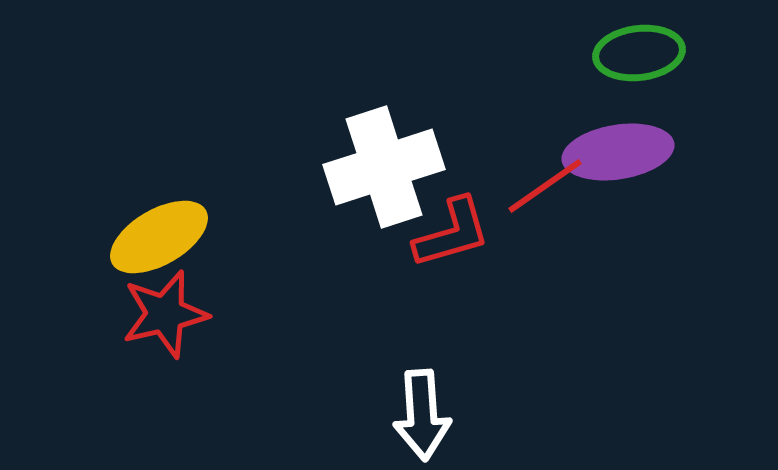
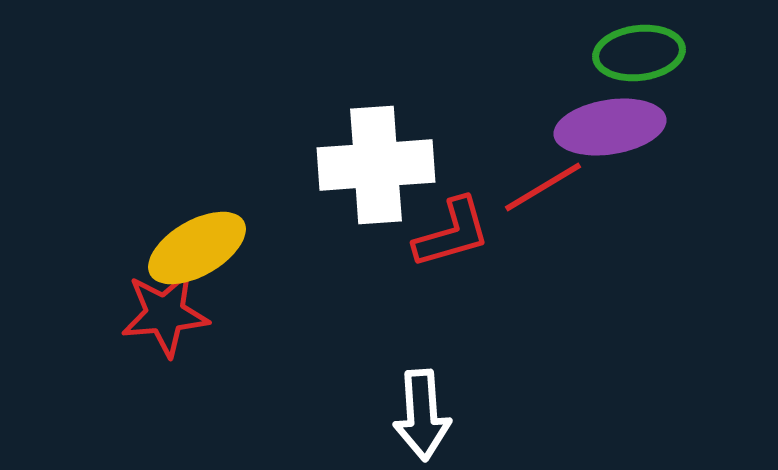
purple ellipse: moved 8 px left, 25 px up
white cross: moved 8 px left, 2 px up; rotated 14 degrees clockwise
red line: moved 2 px left, 1 px down; rotated 4 degrees clockwise
yellow ellipse: moved 38 px right, 11 px down
red star: rotated 8 degrees clockwise
